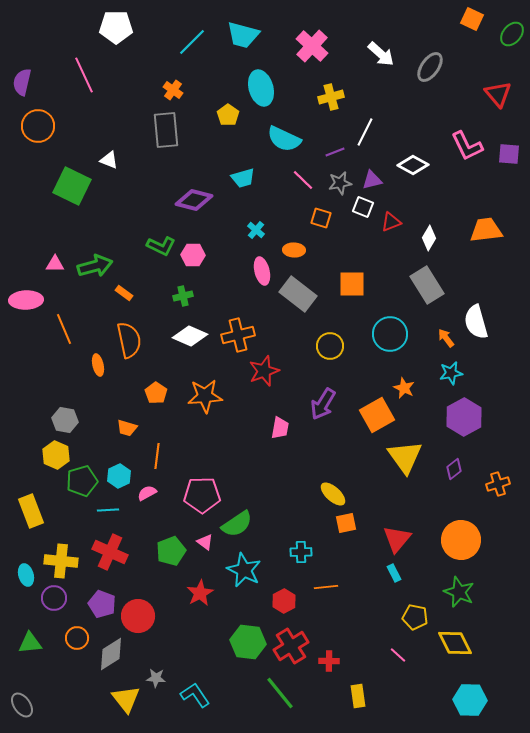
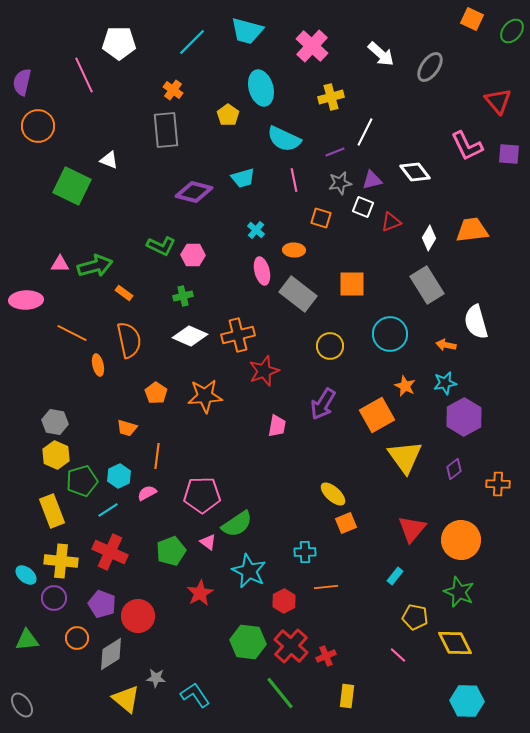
white pentagon at (116, 27): moved 3 px right, 16 px down
green ellipse at (512, 34): moved 3 px up
cyan trapezoid at (243, 35): moved 4 px right, 4 px up
red triangle at (498, 94): moved 7 px down
white diamond at (413, 165): moved 2 px right, 7 px down; rotated 24 degrees clockwise
pink line at (303, 180): moved 9 px left; rotated 35 degrees clockwise
purple diamond at (194, 200): moved 8 px up
orange trapezoid at (486, 230): moved 14 px left
pink triangle at (55, 264): moved 5 px right
orange line at (64, 329): moved 8 px right, 4 px down; rotated 40 degrees counterclockwise
orange arrow at (446, 338): moved 7 px down; rotated 42 degrees counterclockwise
cyan star at (451, 373): moved 6 px left, 10 px down
orange star at (404, 388): moved 1 px right, 2 px up
gray hexagon at (65, 420): moved 10 px left, 2 px down
pink trapezoid at (280, 428): moved 3 px left, 2 px up
orange cross at (498, 484): rotated 20 degrees clockwise
cyan line at (108, 510): rotated 30 degrees counterclockwise
yellow rectangle at (31, 511): moved 21 px right
orange square at (346, 523): rotated 10 degrees counterclockwise
red triangle at (397, 539): moved 15 px right, 10 px up
pink triangle at (205, 542): moved 3 px right
cyan cross at (301, 552): moved 4 px right
cyan star at (244, 570): moved 5 px right, 1 px down
cyan rectangle at (394, 573): moved 1 px right, 3 px down; rotated 66 degrees clockwise
cyan ellipse at (26, 575): rotated 35 degrees counterclockwise
green triangle at (30, 643): moved 3 px left, 3 px up
red cross at (291, 646): rotated 16 degrees counterclockwise
red cross at (329, 661): moved 3 px left, 5 px up; rotated 24 degrees counterclockwise
yellow rectangle at (358, 696): moved 11 px left; rotated 15 degrees clockwise
yellow triangle at (126, 699): rotated 12 degrees counterclockwise
cyan hexagon at (470, 700): moved 3 px left, 1 px down
